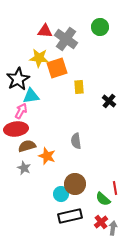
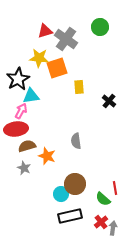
red triangle: rotated 21 degrees counterclockwise
